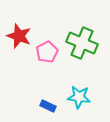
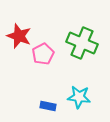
pink pentagon: moved 4 px left, 2 px down
blue rectangle: rotated 14 degrees counterclockwise
